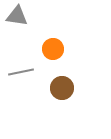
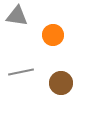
orange circle: moved 14 px up
brown circle: moved 1 px left, 5 px up
